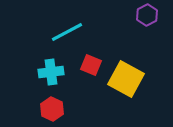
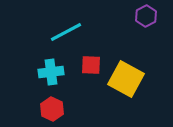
purple hexagon: moved 1 px left, 1 px down
cyan line: moved 1 px left
red square: rotated 20 degrees counterclockwise
